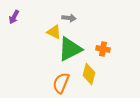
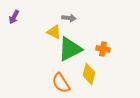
orange semicircle: rotated 55 degrees counterclockwise
